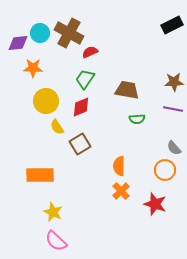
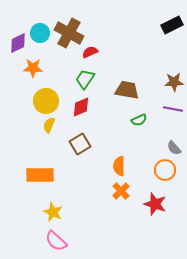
purple diamond: rotated 20 degrees counterclockwise
green semicircle: moved 2 px right, 1 px down; rotated 21 degrees counterclockwise
yellow semicircle: moved 8 px left, 2 px up; rotated 56 degrees clockwise
